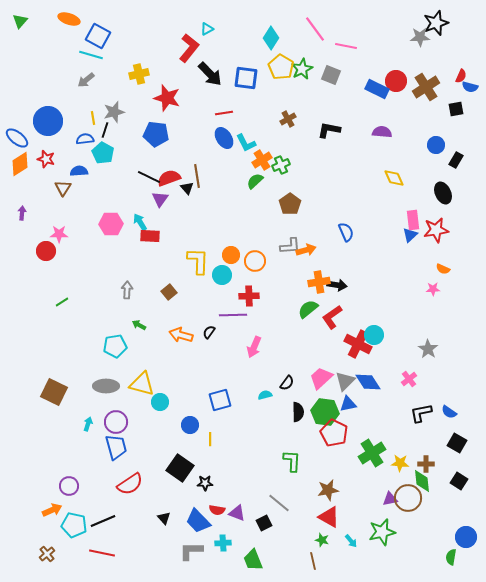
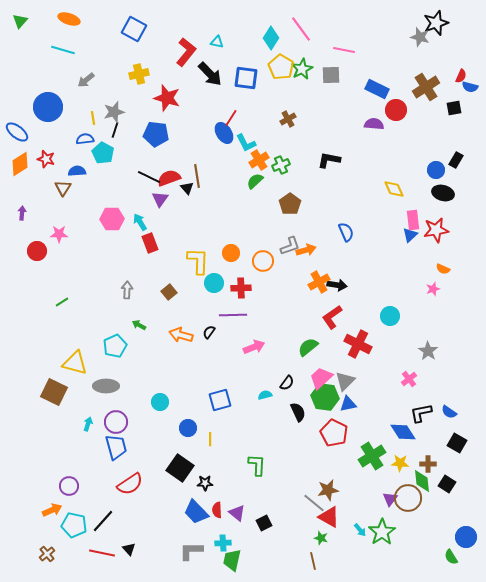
cyan triangle at (207, 29): moved 10 px right, 13 px down; rotated 40 degrees clockwise
pink line at (315, 29): moved 14 px left
blue square at (98, 36): moved 36 px right, 7 px up
gray star at (420, 37): rotated 18 degrees clockwise
pink line at (346, 46): moved 2 px left, 4 px down
red L-shape at (189, 48): moved 3 px left, 4 px down
cyan line at (91, 55): moved 28 px left, 5 px up
gray square at (331, 75): rotated 24 degrees counterclockwise
red circle at (396, 81): moved 29 px down
black square at (456, 109): moved 2 px left, 1 px up
red line at (224, 113): moved 7 px right, 5 px down; rotated 48 degrees counterclockwise
blue circle at (48, 121): moved 14 px up
black line at (105, 130): moved 10 px right
black L-shape at (329, 130): moved 30 px down
purple semicircle at (382, 132): moved 8 px left, 8 px up
blue ellipse at (17, 138): moved 6 px up
blue ellipse at (224, 138): moved 5 px up
blue circle at (436, 145): moved 25 px down
orange cross at (262, 160): moved 3 px left
blue semicircle at (79, 171): moved 2 px left
yellow diamond at (394, 178): moved 11 px down
black ellipse at (443, 193): rotated 50 degrees counterclockwise
pink hexagon at (111, 224): moved 1 px right, 5 px up
red rectangle at (150, 236): moved 7 px down; rotated 66 degrees clockwise
gray L-shape at (290, 246): rotated 15 degrees counterclockwise
red circle at (46, 251): moved 9 px left
orange circle at (231, 255): moved 2 px up
orange circle at (255, 261): moved 8 px right
cyan circle at (222, 275): moved 8 px left, 8 px down
orange cross at (319, 282): rotated 20 degrees counterclockwise
pink star at (433, 289): rotated 16 degrees counterclockwise
red cross at (249, 296): moved 8 px left, 8 px up
green semicircle at (308, 309): moved 38 px down
cyan circle at (374, 335): moved 16 px right, 19 px up
cyan pentagon at (115, 346): rotated 15 degrees counterclockwise
pink arrow at (254, 347): rotated 135 degrees counterclockwise
gray star at (428, 349): moved 2 px down
blue diamond at (368, 382): moved 35 px right, 50 px down
yellow triangle at (142, 384): moved 67 px left, 21 px up
black semicircle at (298, 412): rotated 24 degrees counterclockwise
green hexagon at (325, 412): moved 15 px up
blue circle at (190, 425): moved 2 px left, 3 px down
green cross at (372, 453): moved 3 px down
green L-shape at (292, 461): moved 35 px left, 4 px down
brown cross at (426, 464): moved 2 px right
black square at (459, 481): moved 12 px left, 3 px down
purple triangle at (390, 499): rotated 42 degrees counterclockwise
gray line at (279, 503): moved 35 px right
red semicircle at (217, 510): rotated 77 degrees clockwise
purple triangle at (237, 513): rotated 18 degrees clockwise
black triangle at (164, 518): moved 35 px left, 31 px down
black line at (103, 521): rotated 25 degrees counterclockwise
blue trapezoid at (198, 521): moved 2 px left, 9 px up
green star at (382, 532): rotated 20 degrees counterclockwise
green star at (322, 540): moved 1 px left, 2 px up
cyan arrow at (351, 541): moved 9 px right, 11 px up
green semicircle at (451, 557): rotated 42 degrees counterclockwise
green trapezoid at (253, 560): moved 21 px left; rotated 35 degrees clockwise
